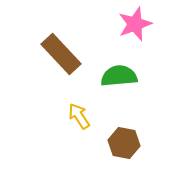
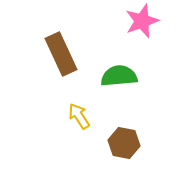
pink star: moved 7 px right, 3 px up
brown rectangle: rotated 18 degrees clockwise
